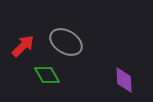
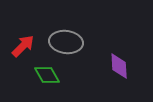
gray ellipse: rotated 24 degrees counterclockwise
purple diamond: moved 5 px left, 14 px up
